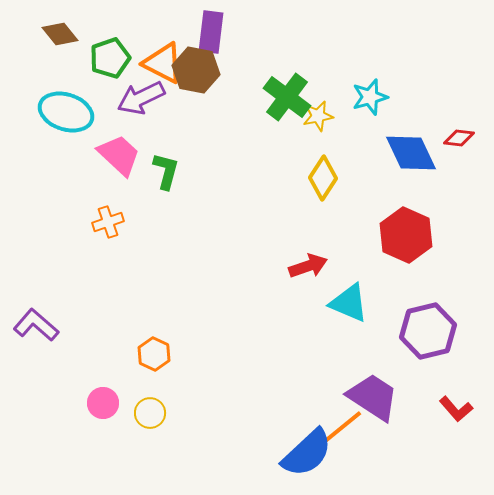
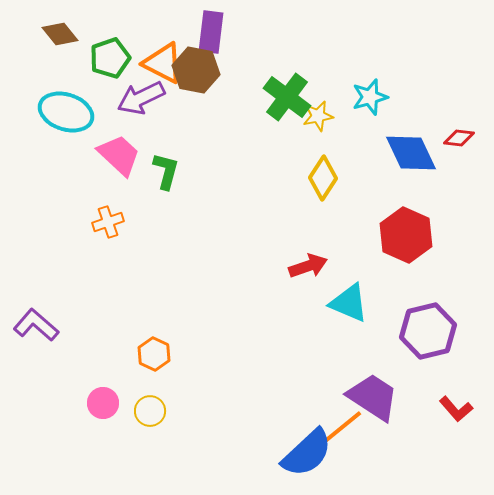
yellow circle: moved 2 px up
